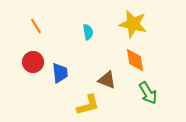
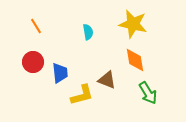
yellow L-shape: moved 6 px left, 10 px up
